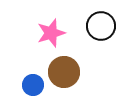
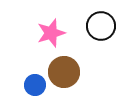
blue circle: moved 2 px right
